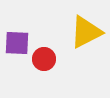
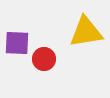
yellow triangle: rotated 18 degrees clockwise
